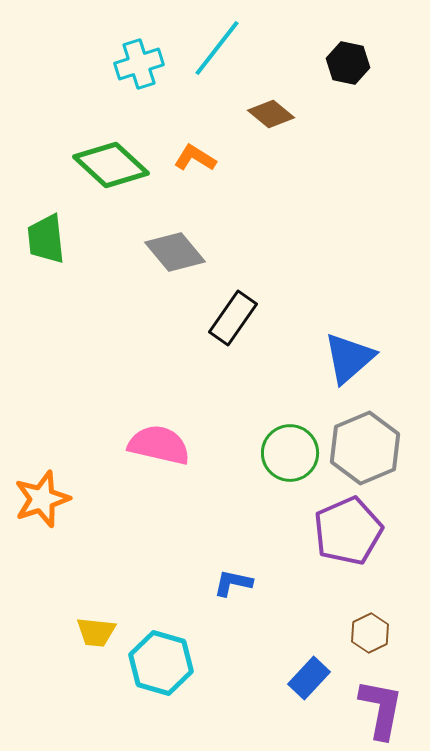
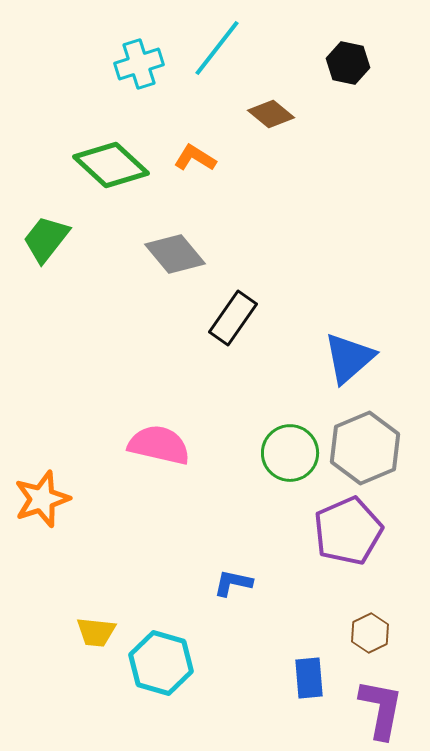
green trapezoid: rotated 44 degrees clockwise
gray diamond: moved 2 px down
blue rectangle: rotated 48 degrees counterclockwise
